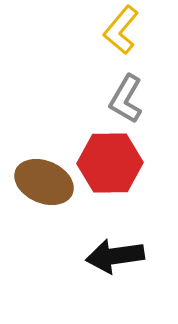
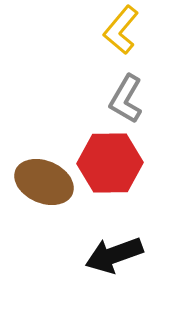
black arrow: moved 1 px left, 1 px up; rotated 12 degrees counterclockwise
